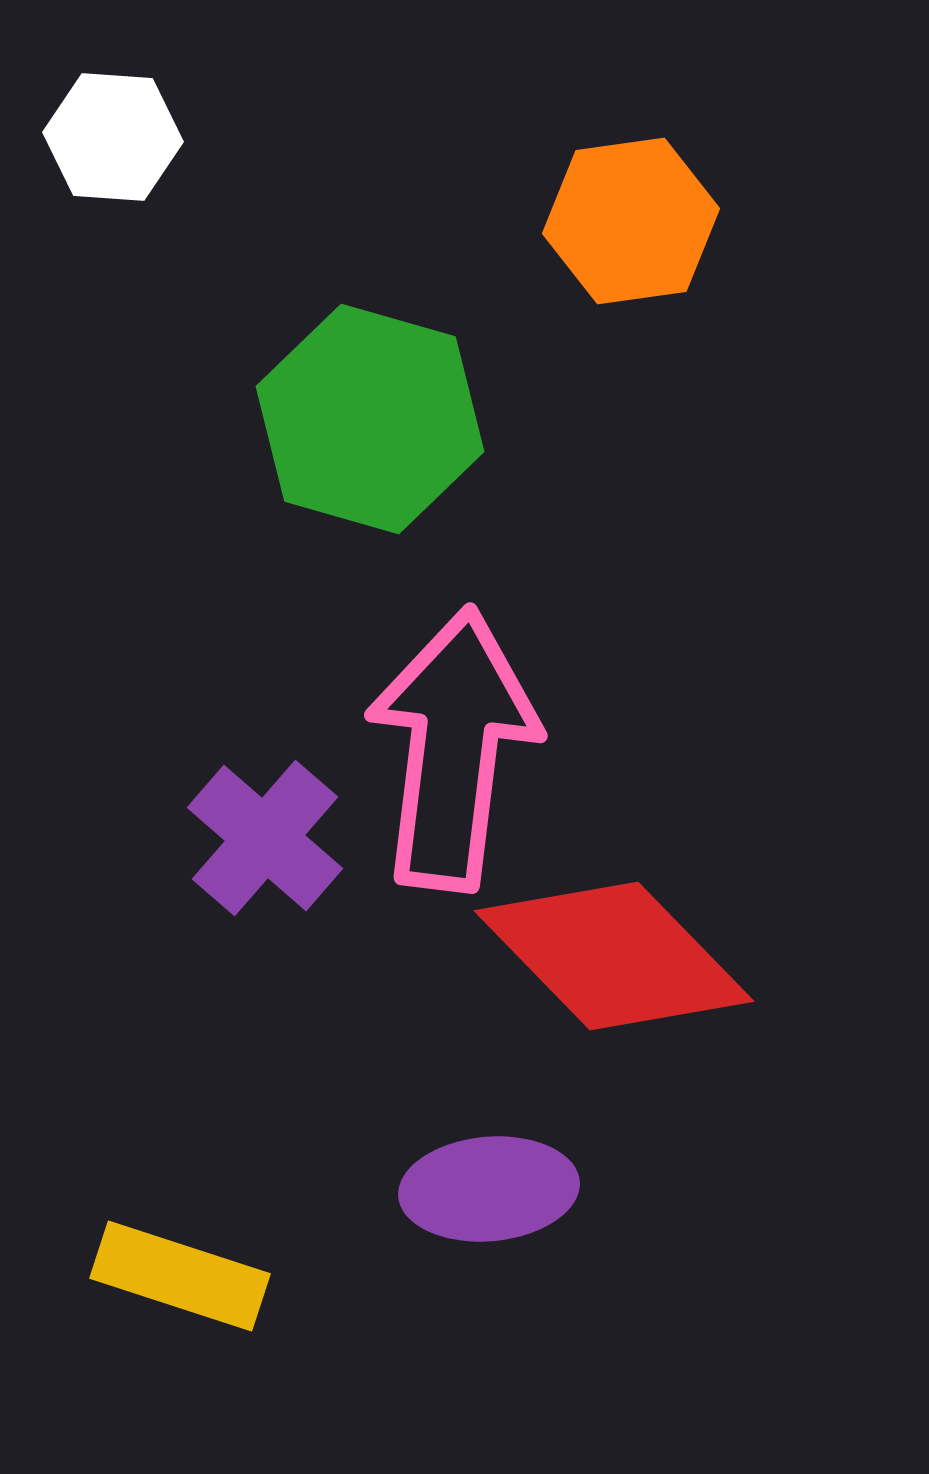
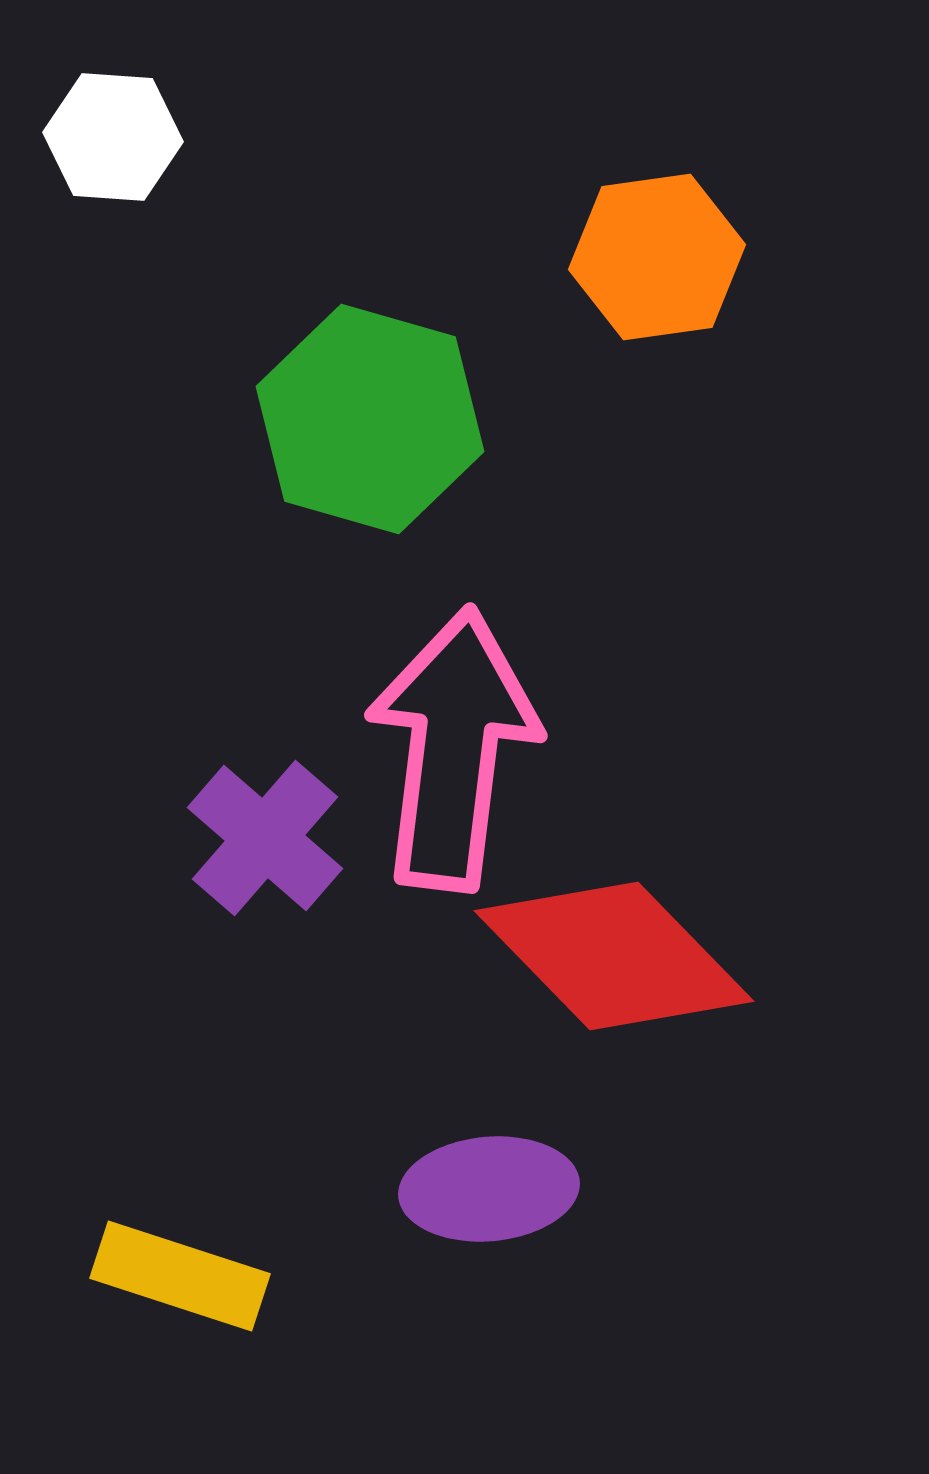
orange hexagon: moved 26 px right, 36 px down
